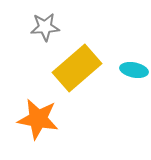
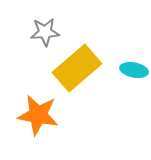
gray star: moved 5 px down
orange star: moved 4 px up
